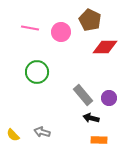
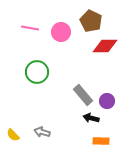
brown pentagon: moved 1 px right, 1 px down
red diamond: moved 1 px up
purple circle: moved 2 px left, 3 px down
orange rectangle: moved 2 px right, 1 px down
